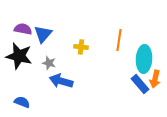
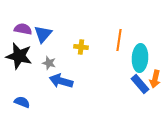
cyan ellipse: moved 4 px left, 1 px up
